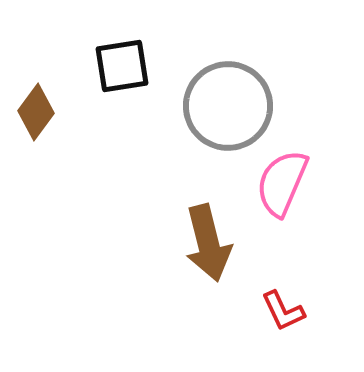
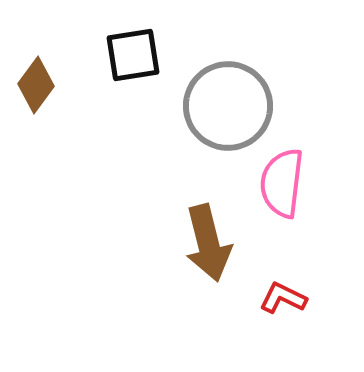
black square: moved 11 px right, 11 px up
brown diamond: moved 27 px up
pink semicircle: rotated 16 degrees counterclockwise
red L-shape: moved 13 px up; rotated 141 degrees clockwise
